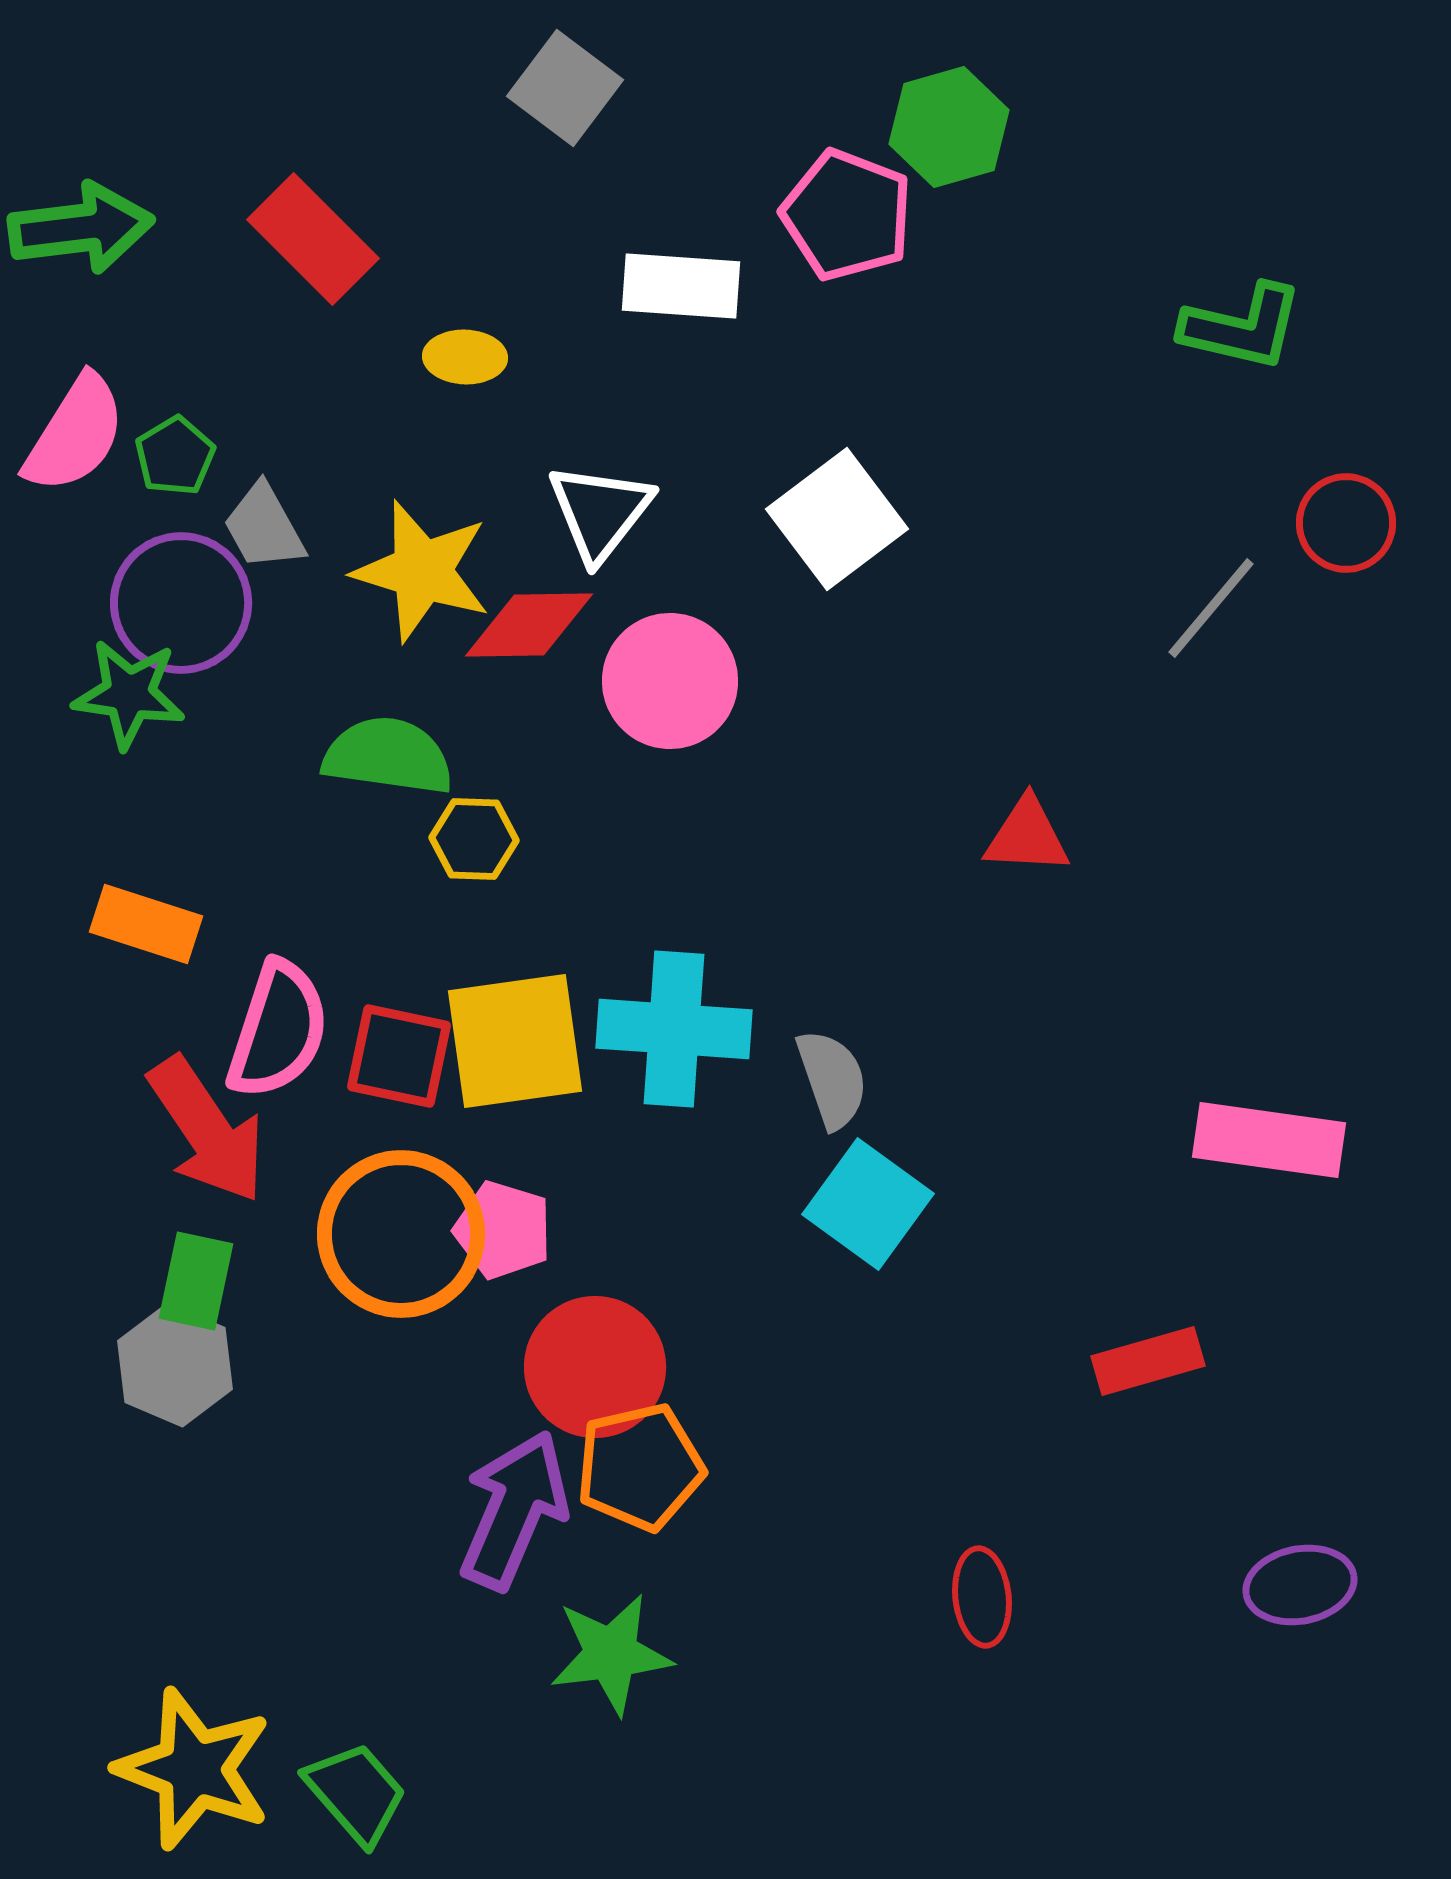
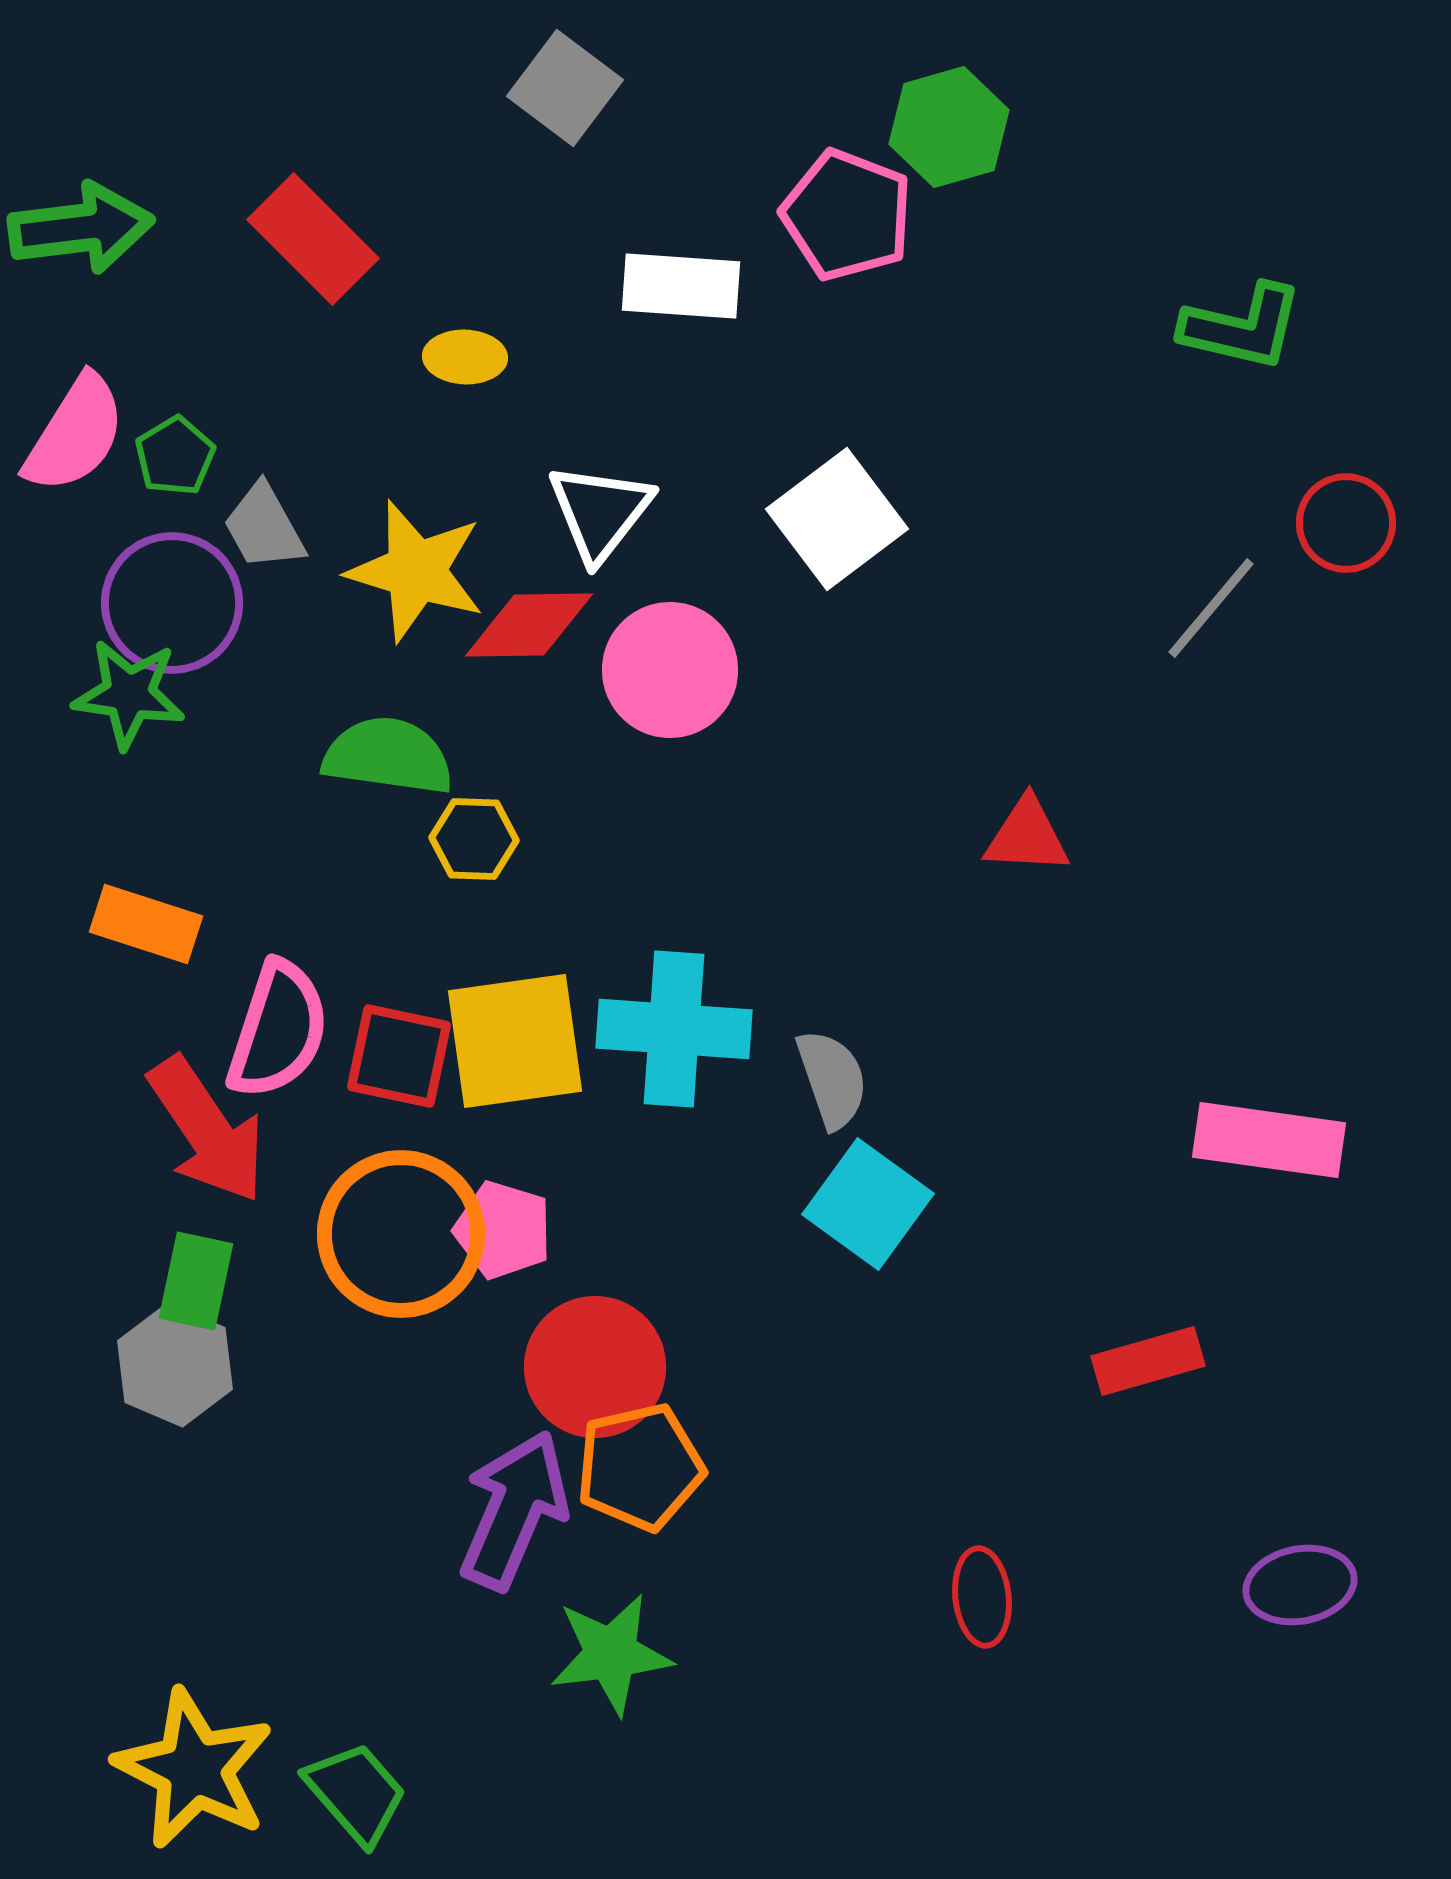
yellow star at (422, 571): moved 6 px left
purple circle at (181, 603): moved 9 px left
pink circle at (670, 681): moved 11 px up
yellow star at (194, 1769): rotated 6 degrees clockwise
